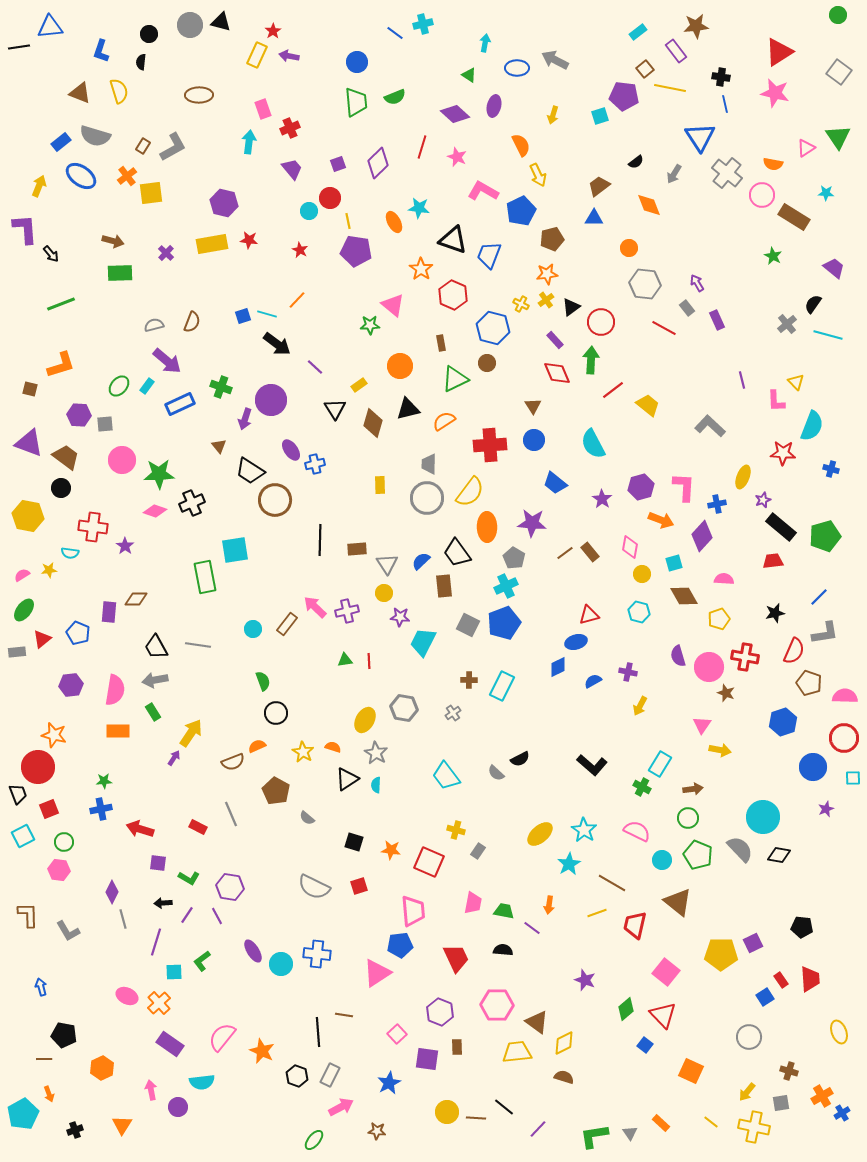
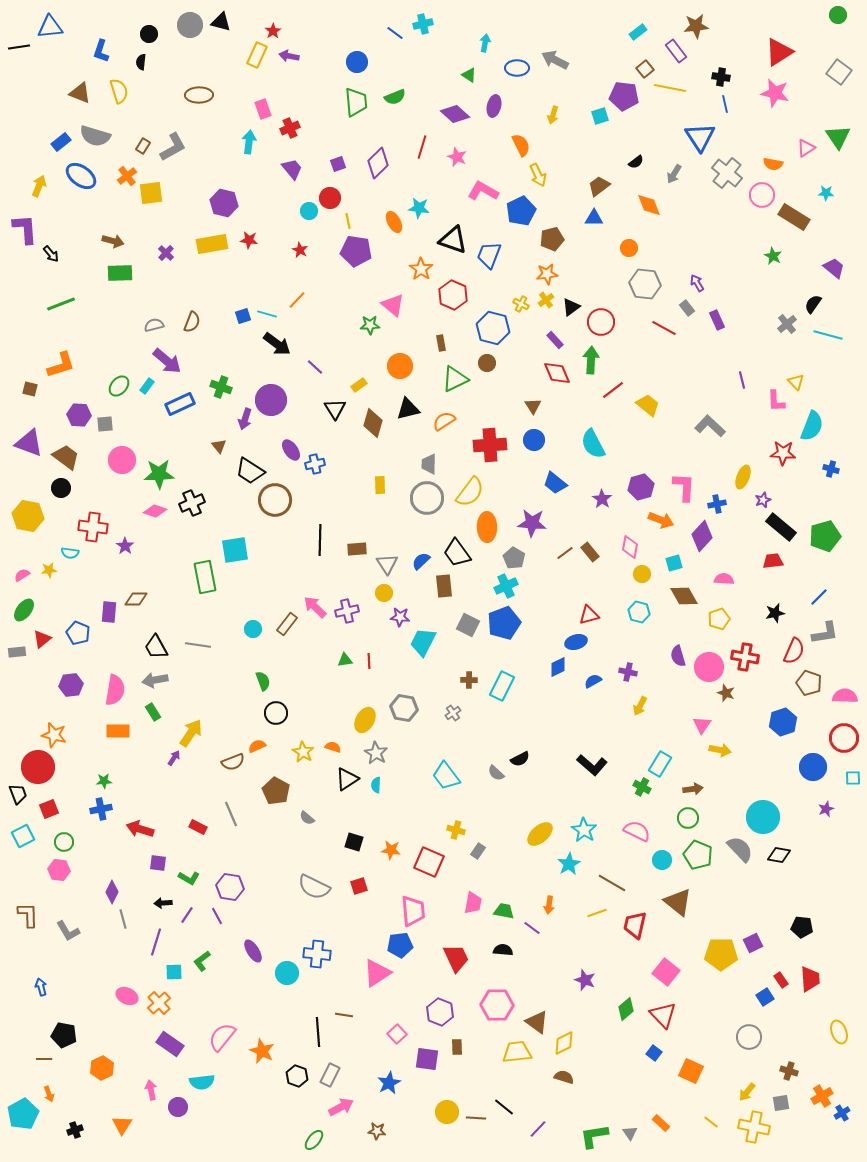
cyan circle at (281, 964): moved 6 px right, 9 px down
blue square at (645, 1045): moved 9 px right, 8 px down
